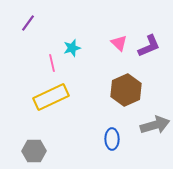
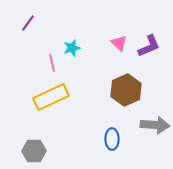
gray arrow: rotated 20 degrees clockwise
